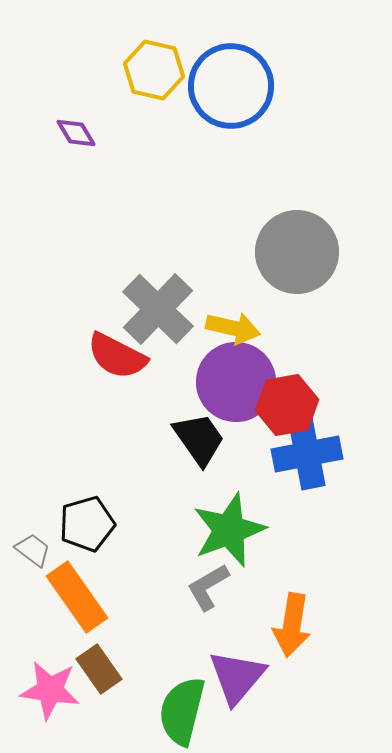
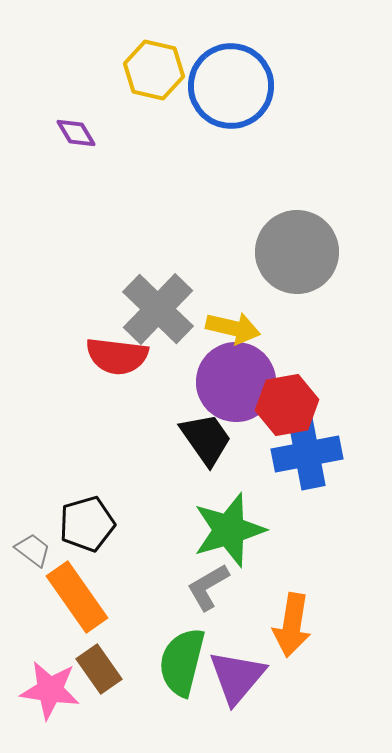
red semicircle: rotated 20 degrees counterclockwise
black trapezoid: moved 7 px right
green star: rotated 4 degrees clockwise
green semicircle: moved 49 px up
